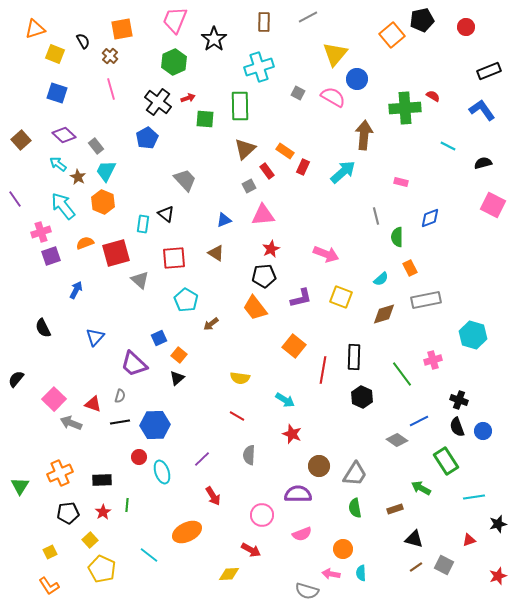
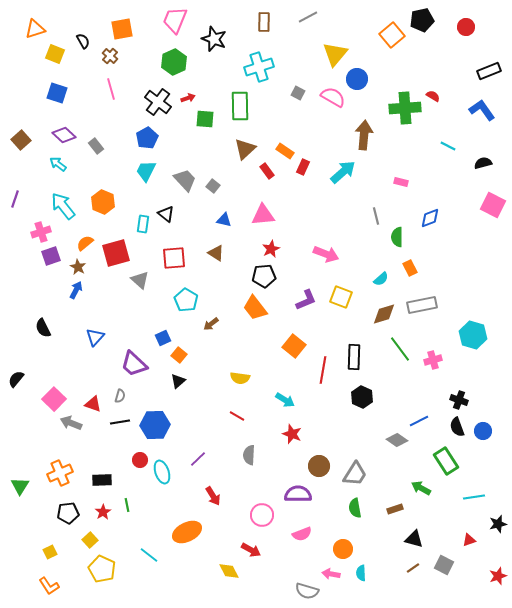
black star at (214, 39): rotated 15 degrees counterclockwise
cyan trapezoid at (106, 171): moved 40 px right
brown star at (78, 177): moved 90 px down
gray square at (249, 186): moved 36 px left; rotated 24 degrees counterclockwise
purple line at (15, 199): rotated 54 degrees clockwise
blue triangle at (224, 220): rotated 35 degrees clockwise
orange semicircle at (85, 243): rotated 18 degrees counterclockwise
purple L-shape at (301, 298): moved 5 px right, 2 px down; rotated 10 degrees counterclockwise
gray rectangle at (426, 300): moved 4 px left, 5 px down
blue square at (159, 338): moved 4 px right
green line at (402, 374): moved 2 px left, 25 px up
black triangle at (177, 378): moved 1 px right, 3 px down
red circle at (139, 457): moved 1 px right, 3 px down
purple line at (202, 459): moved 4 px left
green line at (127, 505): rotated 16 degrees counterclockwise
brown line at (416, 567): moved 3 px left, 1 px down
yellow diamond at (229, 574): moved 3 px up; rotated 65 degrees clockwise
